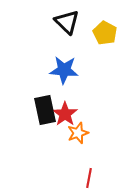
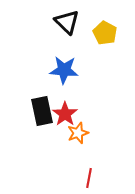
black rectangle: moved 3 px left, 1 px down
